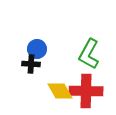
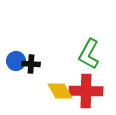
blue circle: moved 21 px left, 12 px down
